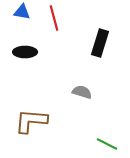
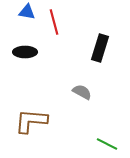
blue triangle: moved 5 px right
red line: moved 4 px down
black rectangle: moved 5 px down
gray semicircle: rotated 12 degrees clockwise
